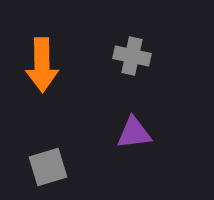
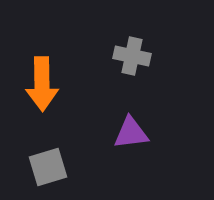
orange arrow: moved 19 px down
purple triangle: moved 3 px left
